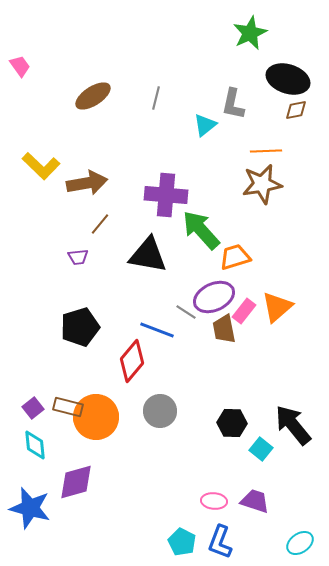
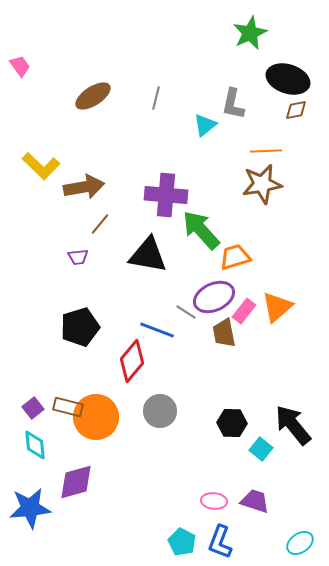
brown arrow at (87, 183): moved 3 px left, 4 px down
brown trapezoid at (224, 329): moved 4 px down
blue star at (30, 508): rotated 21 degrees counterclockwise
